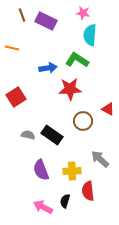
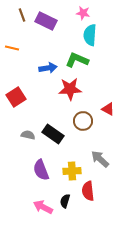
green L-shape: rotated 10 degrees counterclockwise
black rectangle: moved 1 px right, 1 px up
